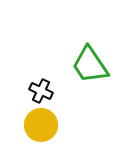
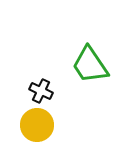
yellow circle: moved 4 px left
